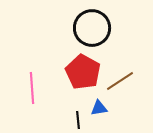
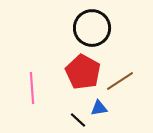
black line: rotated 42 degrees counterclockwise
